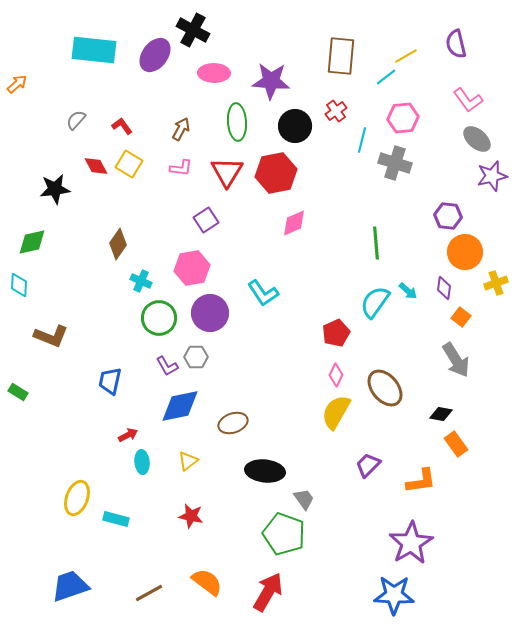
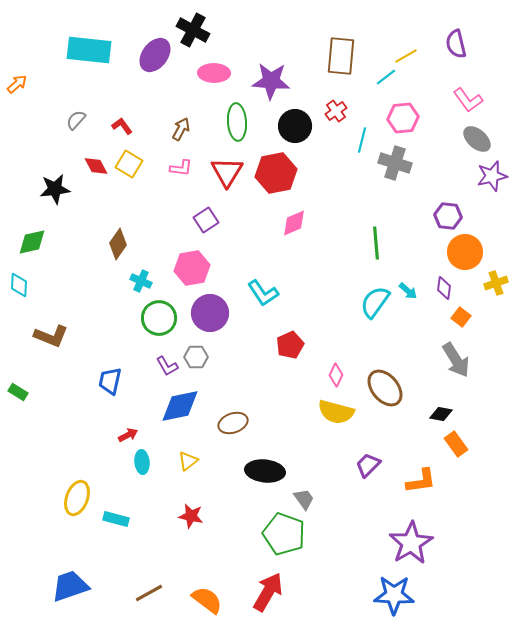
cyan rectangle at (94, 50): moved 5 px left
red pentagon at (336, 333): moved 46 px left, 12 px down
yellow semicircle at (336, 412): rotated 105 degrees counterclockwise
orange semicircle at (207, 582): moved 18 px down
